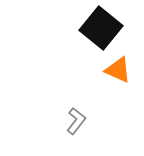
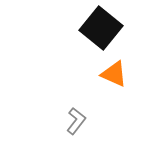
orange triangle: moved 4 px left, 4 px down
